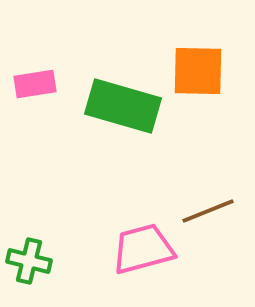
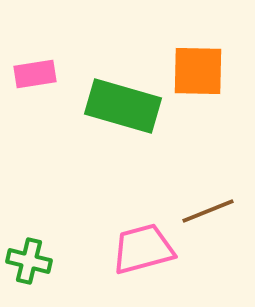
pink rectangle: moved 10 px up
